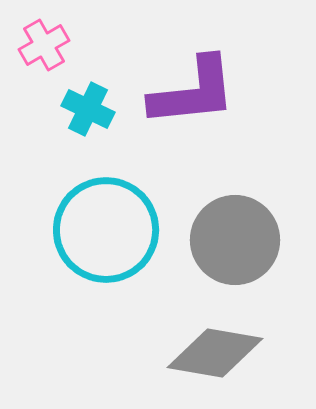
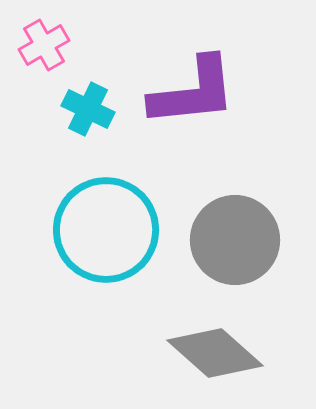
gray diamond: rotated 32 degrees clockwise
